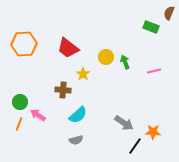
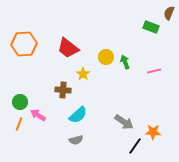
gray arrow: moved 1 px up
